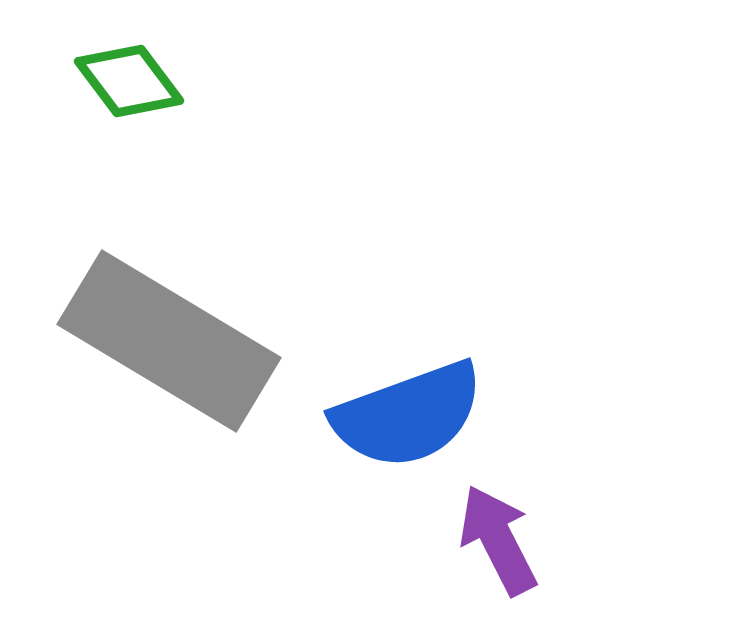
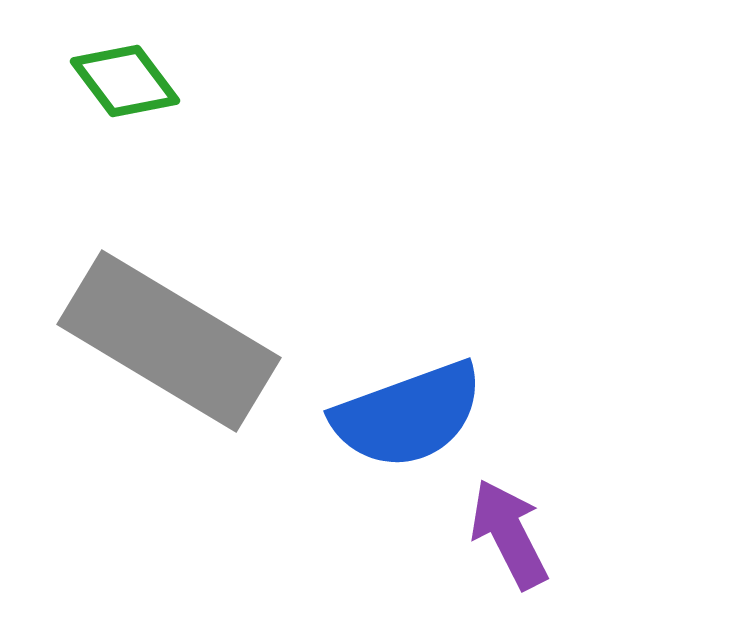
green diamond: moved 4 px left
purple arrow: moved 11 px right, 6 px up
